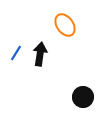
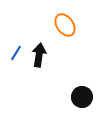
black arrow: moved 1 px left, 1 px down
black circle: moved 1 px left
